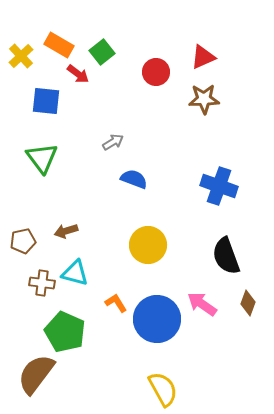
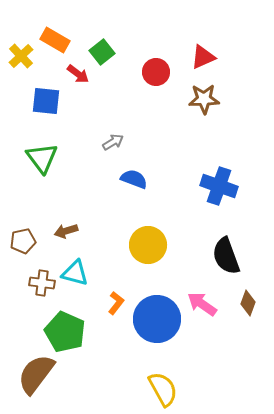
orange rectangle: moved 4 px left, 5 px up
orange L-shape: rotated 70 degrees clockwise
